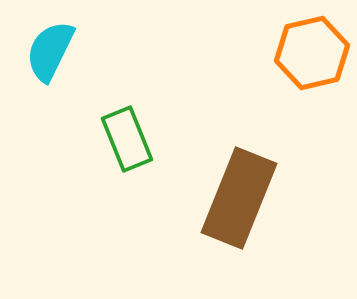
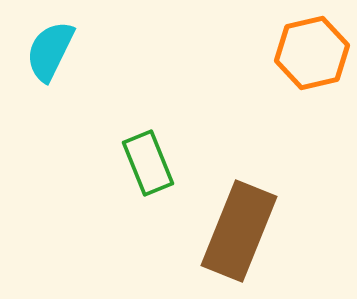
green rectangle: moved 21 px right, 24 px down
brown rectangle: moved 33 px down
